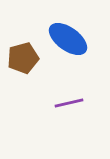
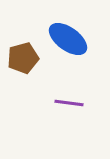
purple line: rotated 20 degrees clockwise
